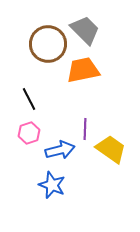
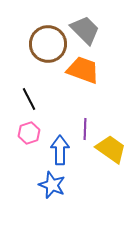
orange trapezoid: rotated 32 degrees clockwise
blue arrow: rotated 76 degrees counterclockwise
